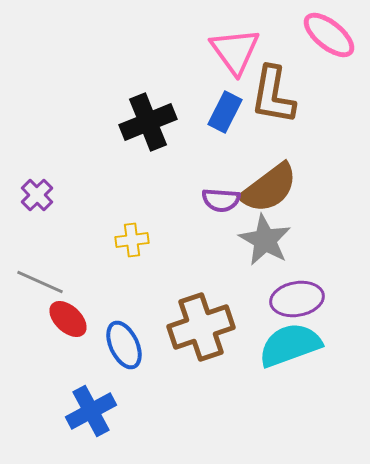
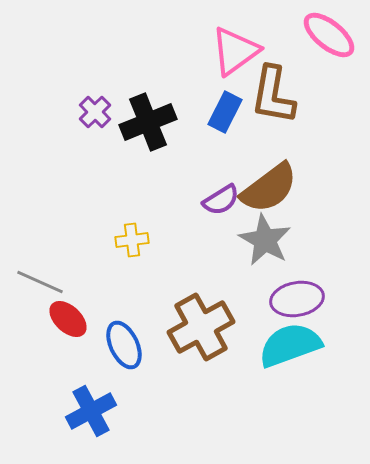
pink triangle: rotated 30 degrees clockwise
purple cross: moved 58 px right, 83 px up
purple semicircle: rotated 36 degrees counterclockwise
brown cross: rotated 10 degrees counterclockwise
